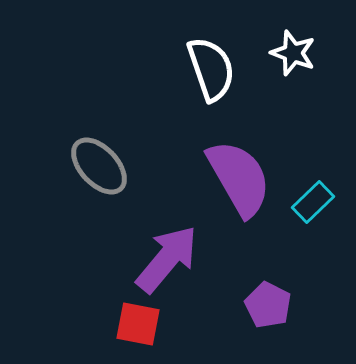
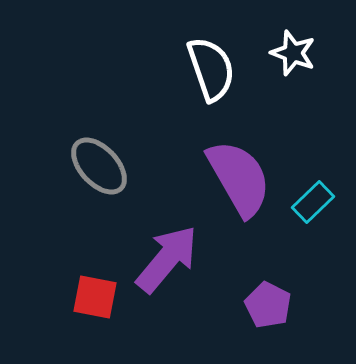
red square: moved 43 px left, 27 px up
